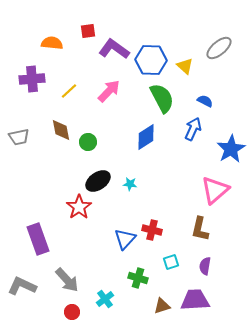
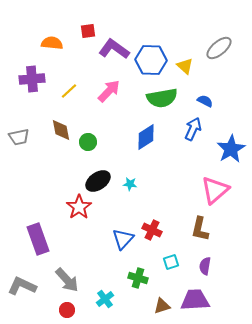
green semicircle: rotated 108 degrees clockwise
red cross: rotated 12 degrees clockwise
blue triangle: moved 2 px left
red circle: moved 5 px left, 2 px up
